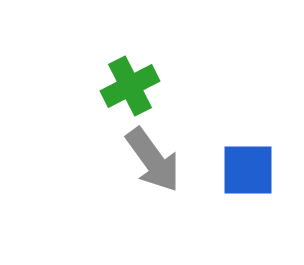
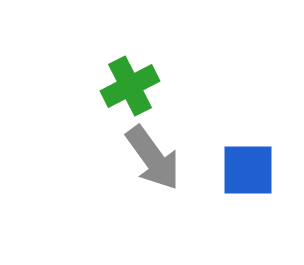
gray arrow: moved 2 px up
